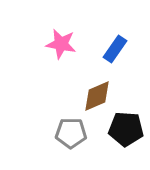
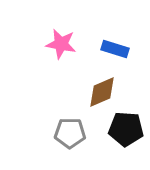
blue rectangle: rotated 72 degrees clockwise
brown diamond: moved 5 px right, 4 px up
gray pentagon: moved 1 px left
